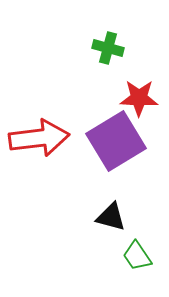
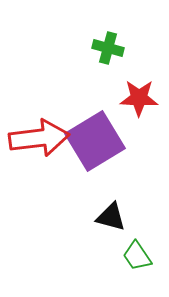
purple square: moved 21 px left
